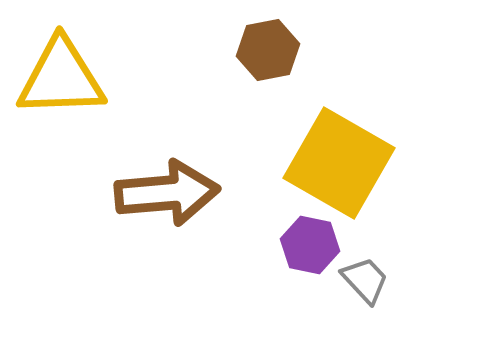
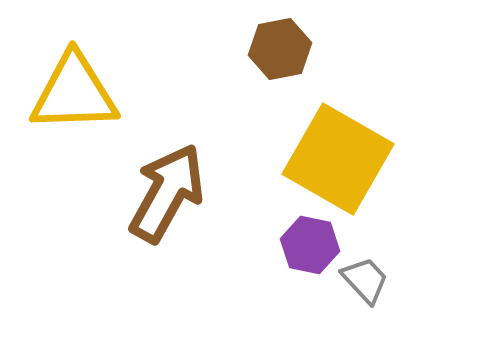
brown hexagon: moved 12 px right, 1 px up
yellow triangle: moved 13 px right, 15 px down
yellow square: moved 1 px left, 4 px up
brown arrow: rotated 56 degrees counterclockwise
